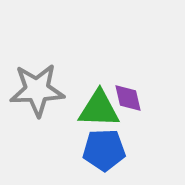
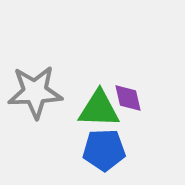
gray star: moved 2 px left, 2 px down
